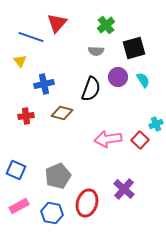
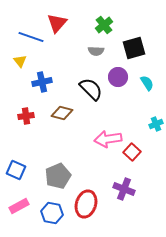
green cross: moved 2 px left
cyan semicircle: moved 4 px right, 3 px down
blue cross: moved 2 px left, 2 px up
black semicircle: rotated 65 degrees counterclockwise
red square: moved 8 px left, 12 px down
purple cross: rotated 20 degrees counterclockwise
red ellipse: moved 1 px left, 1 px down
